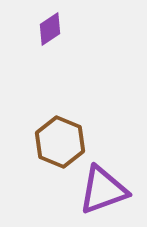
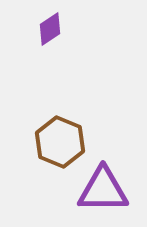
purple triangle: rotated 20 degrees clockwise
